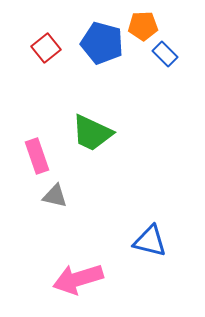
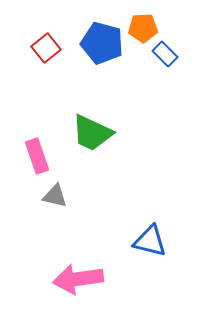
orange pentagon: moved 2 px down
pink arrow: rotated 9 degrees clockwise
